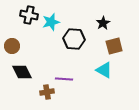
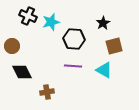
black cross: moved 1 px left, 1 px down; rotated 12 degrees clockwise
purple line: moved 9 px right, 13 px up
